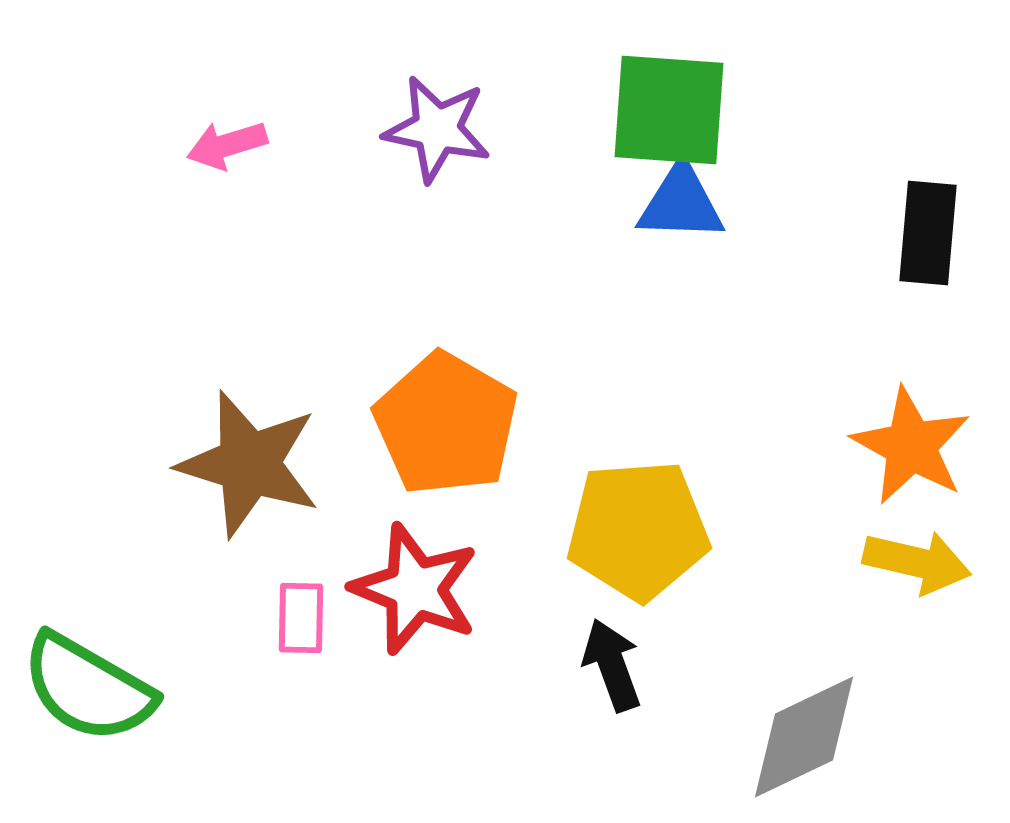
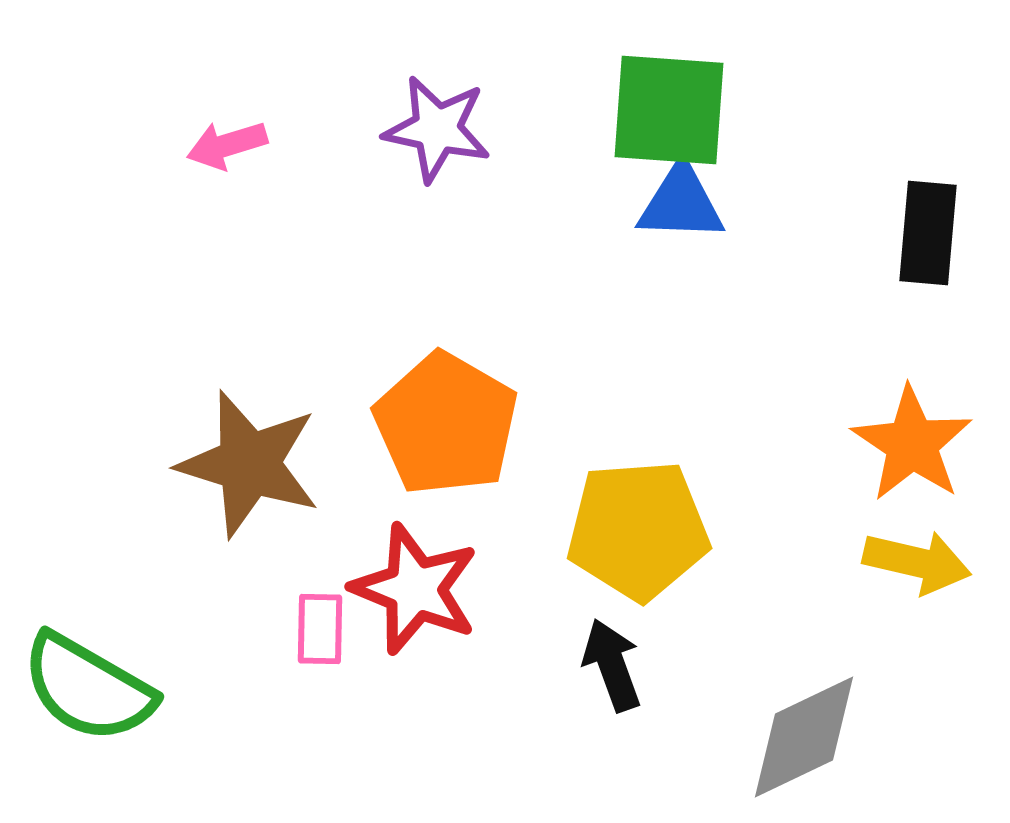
orange star: moved 1 px right, 2 px up; rotated 5 degrees clockwise
pink rectangle: moved 19 px right, 11 px down
